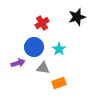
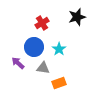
purple arrow: rotated 120 degrees counterclockwise
